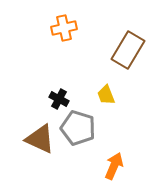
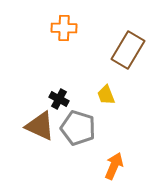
orange cross: rotated 15 degrees clockwise
brown triangle: moved 13 px up
